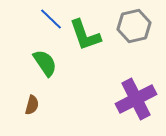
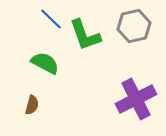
green semicircle: rotated 28 degrees counterclockwise
